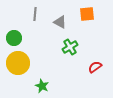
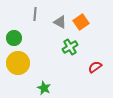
orange square: moved 6 px left, 8 px down; rotated 28 degrees counterclockwise
green star: moved 2 px right, 2 px down
